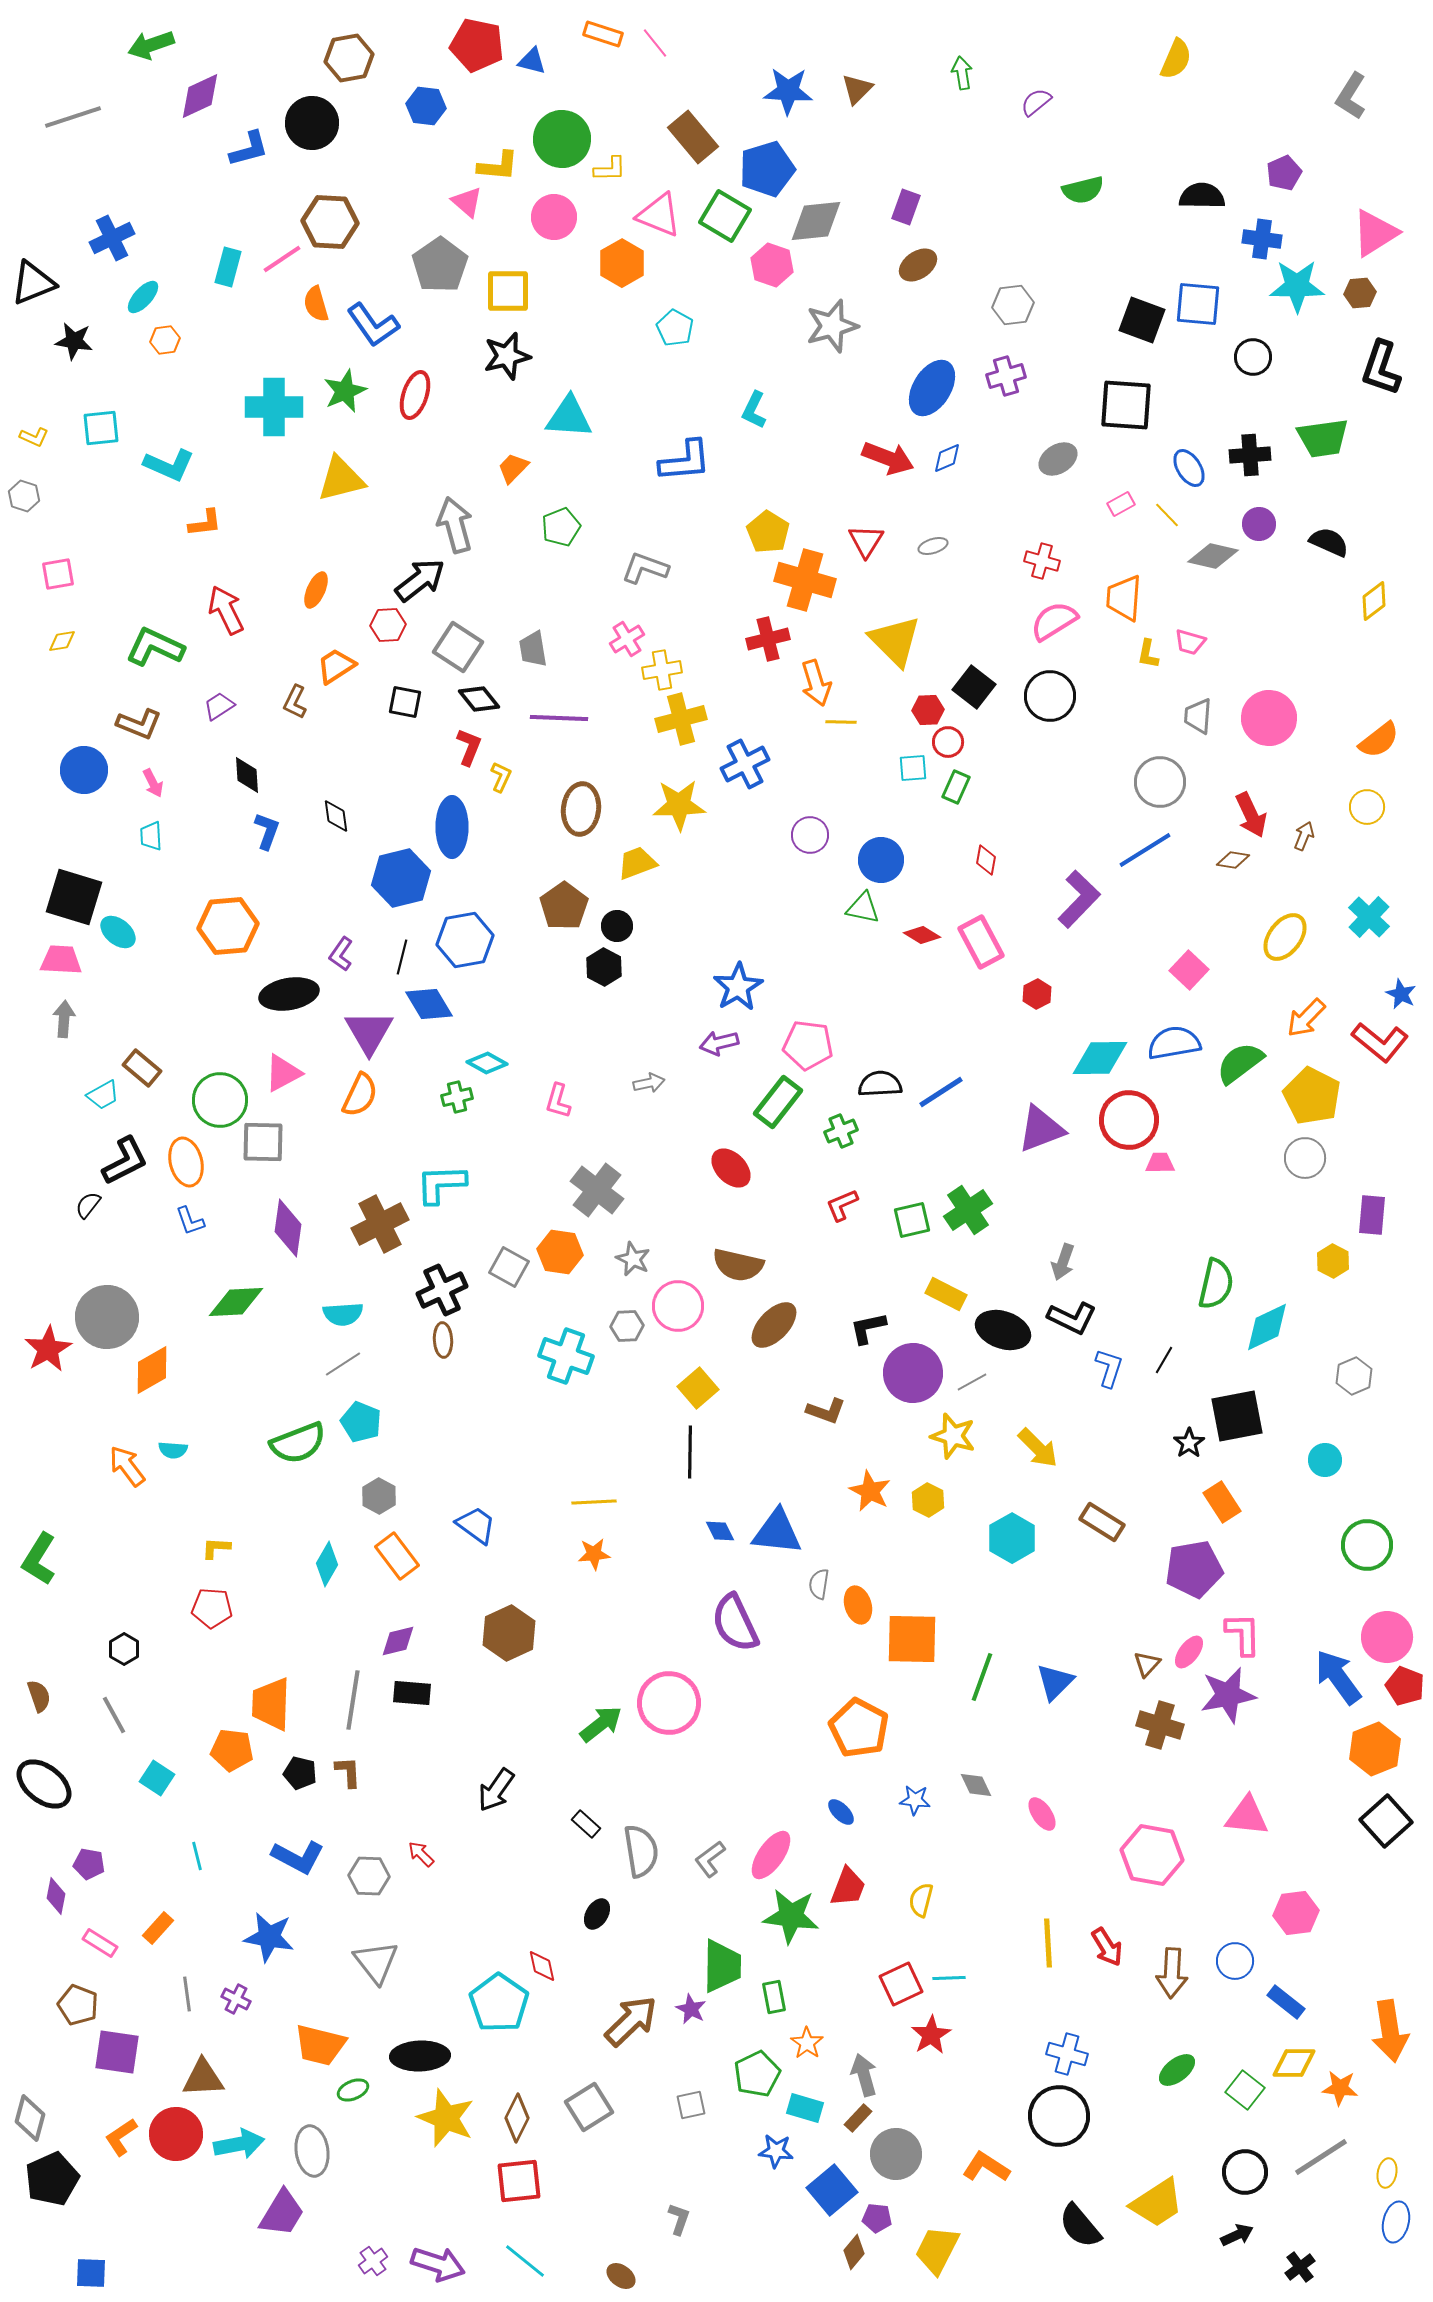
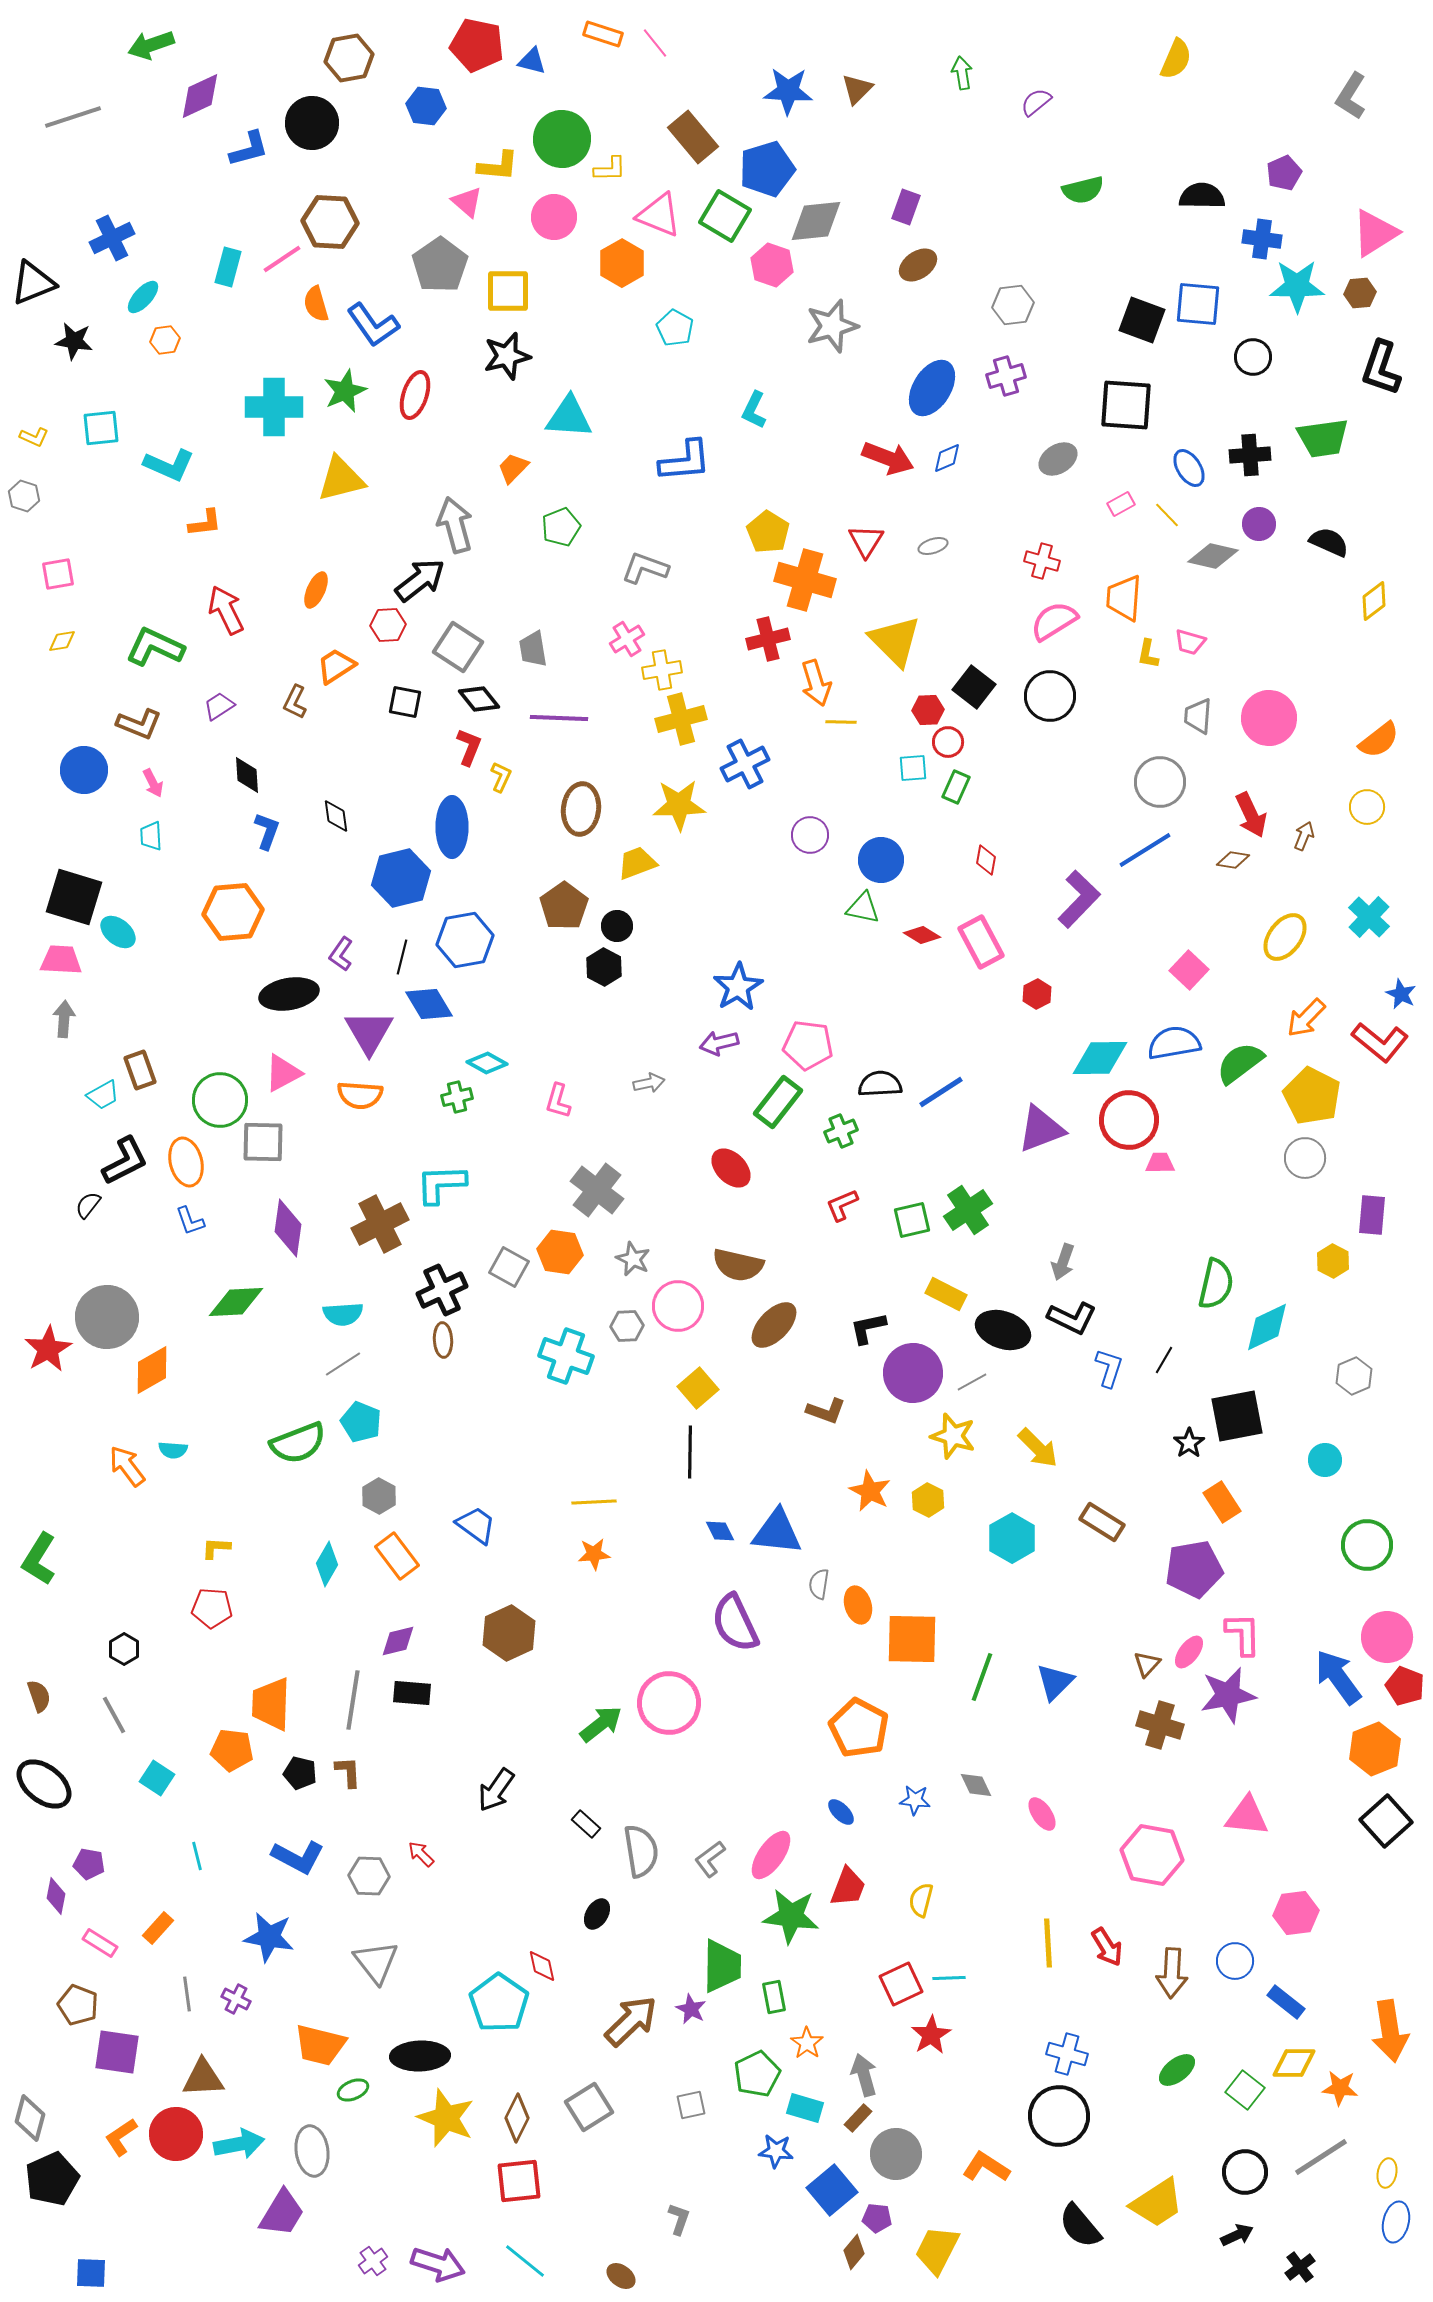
orange hexagon at (228, 926): moved 5 px right, 14 px up
brown rectangle at (142, 1068): moved 2 px left, 2 px down; rotated 30 degrees clockwise
orange semicircle at (360, 1095): rotated 69 degrees clockwise
